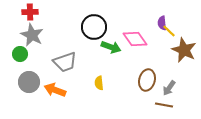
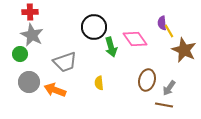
yellow line: rotated 16 degrees clockwise
green arrow: rotated 54 degrees clockwise
